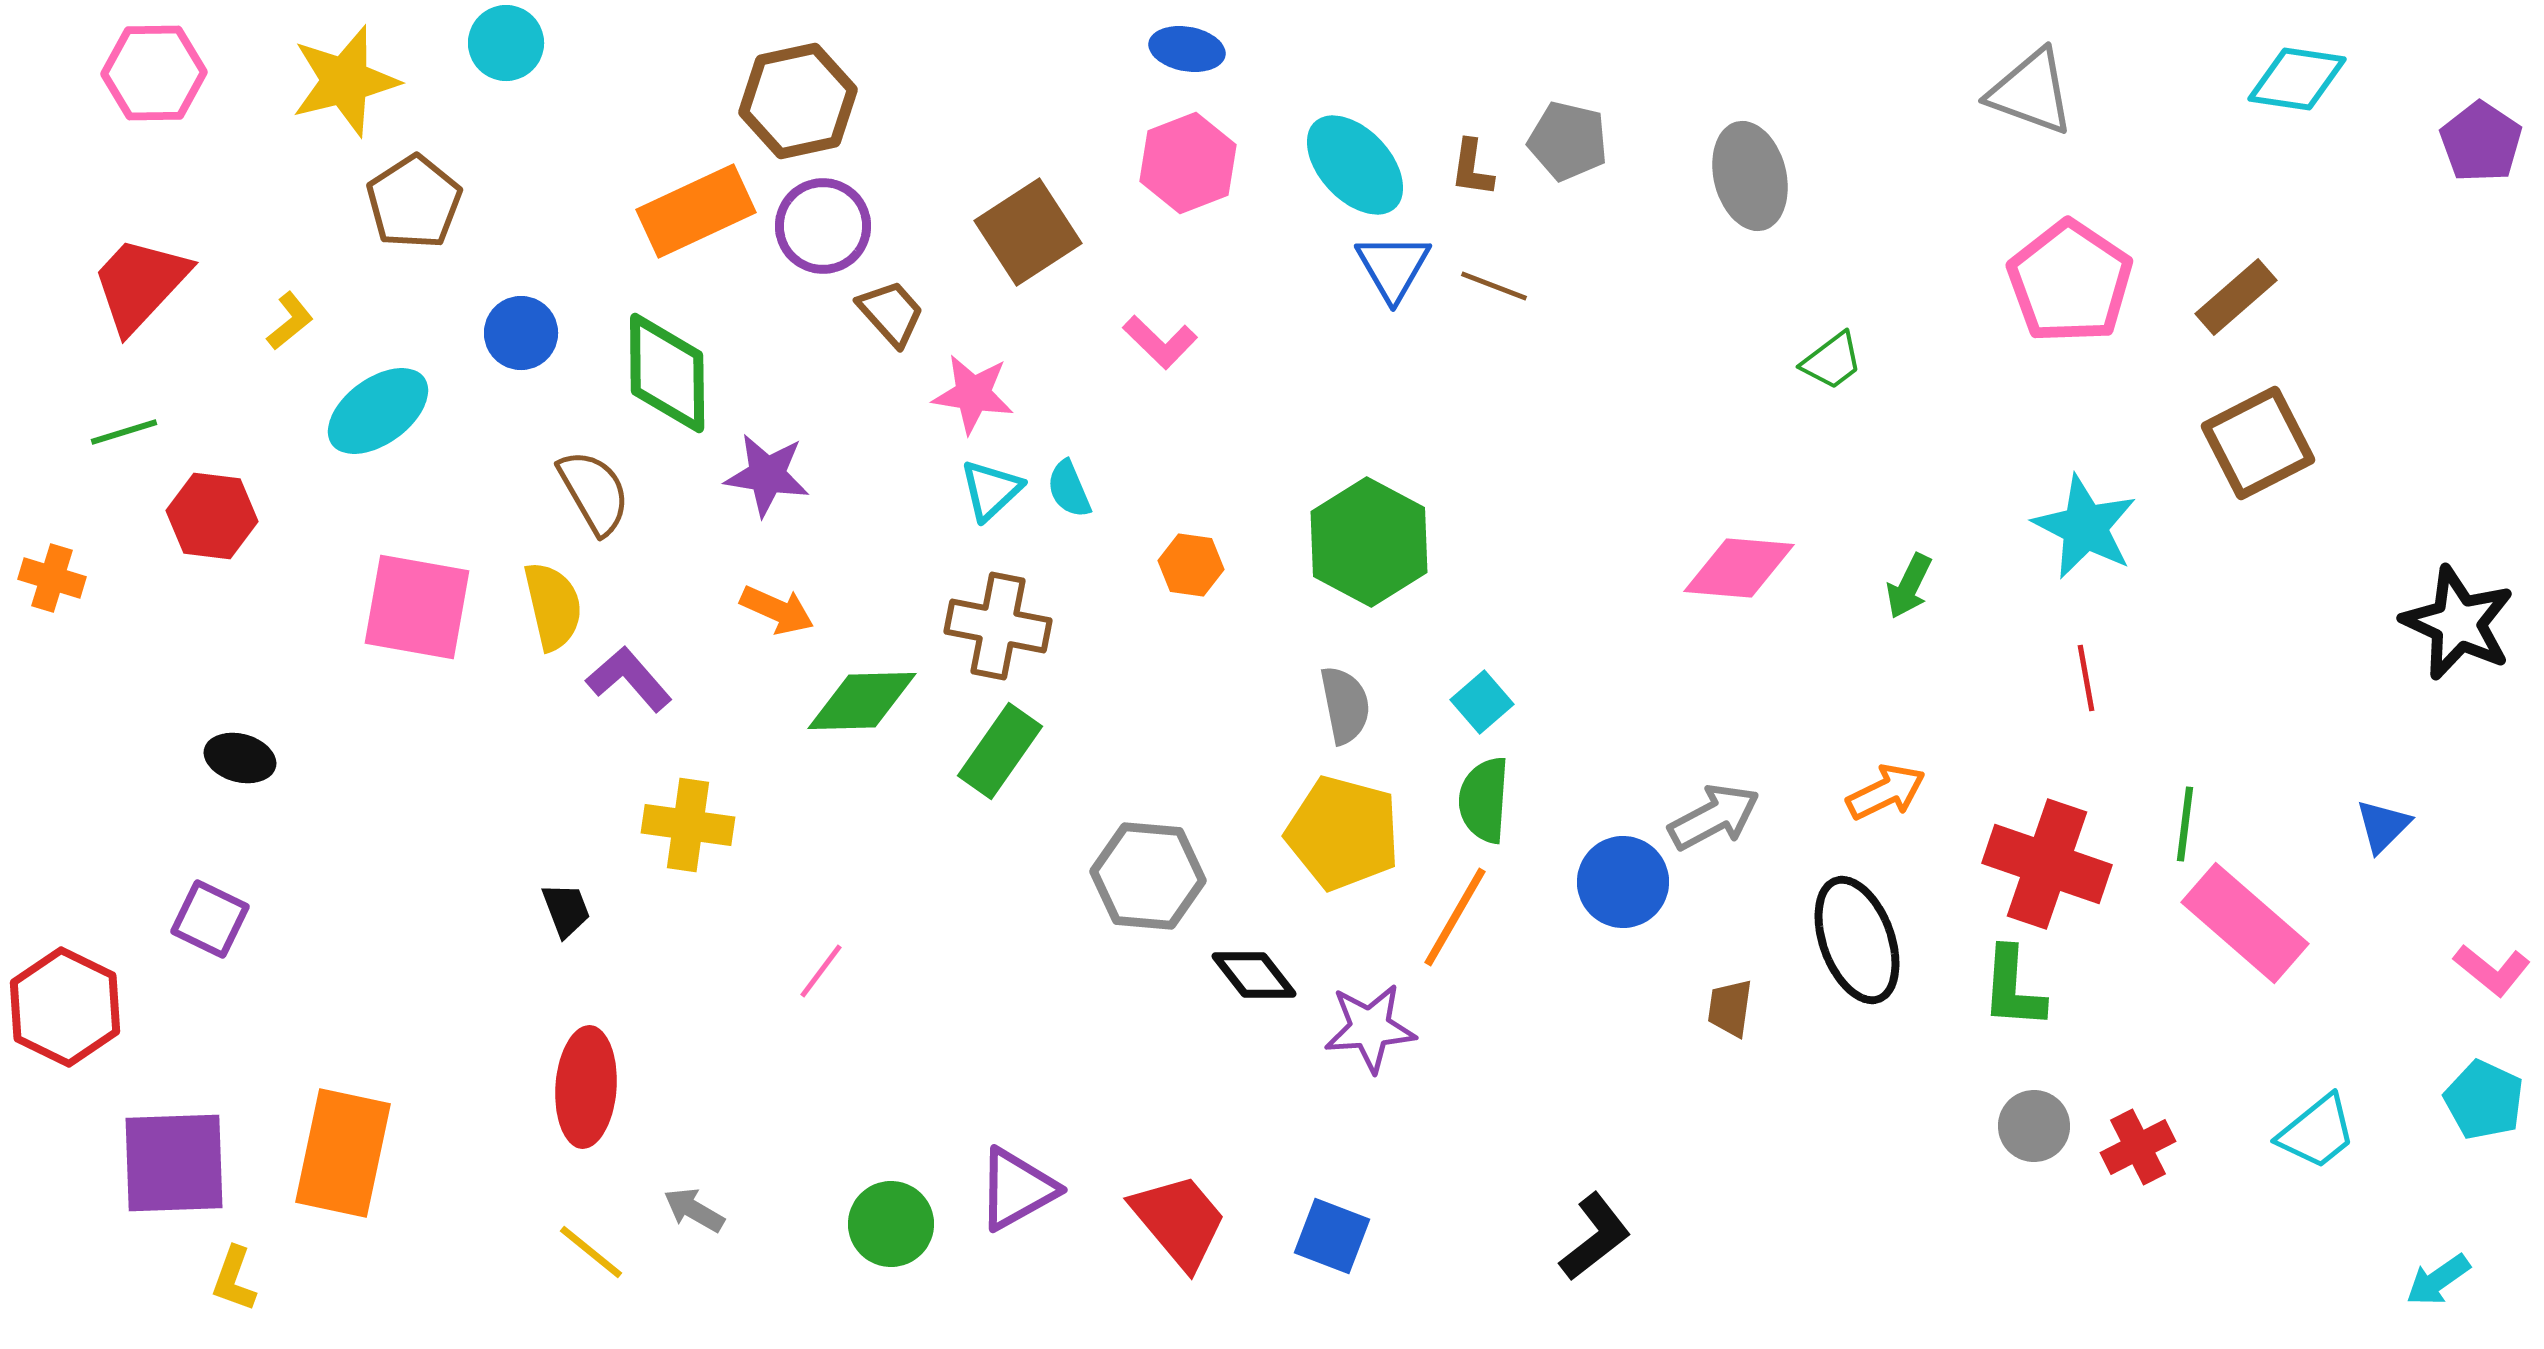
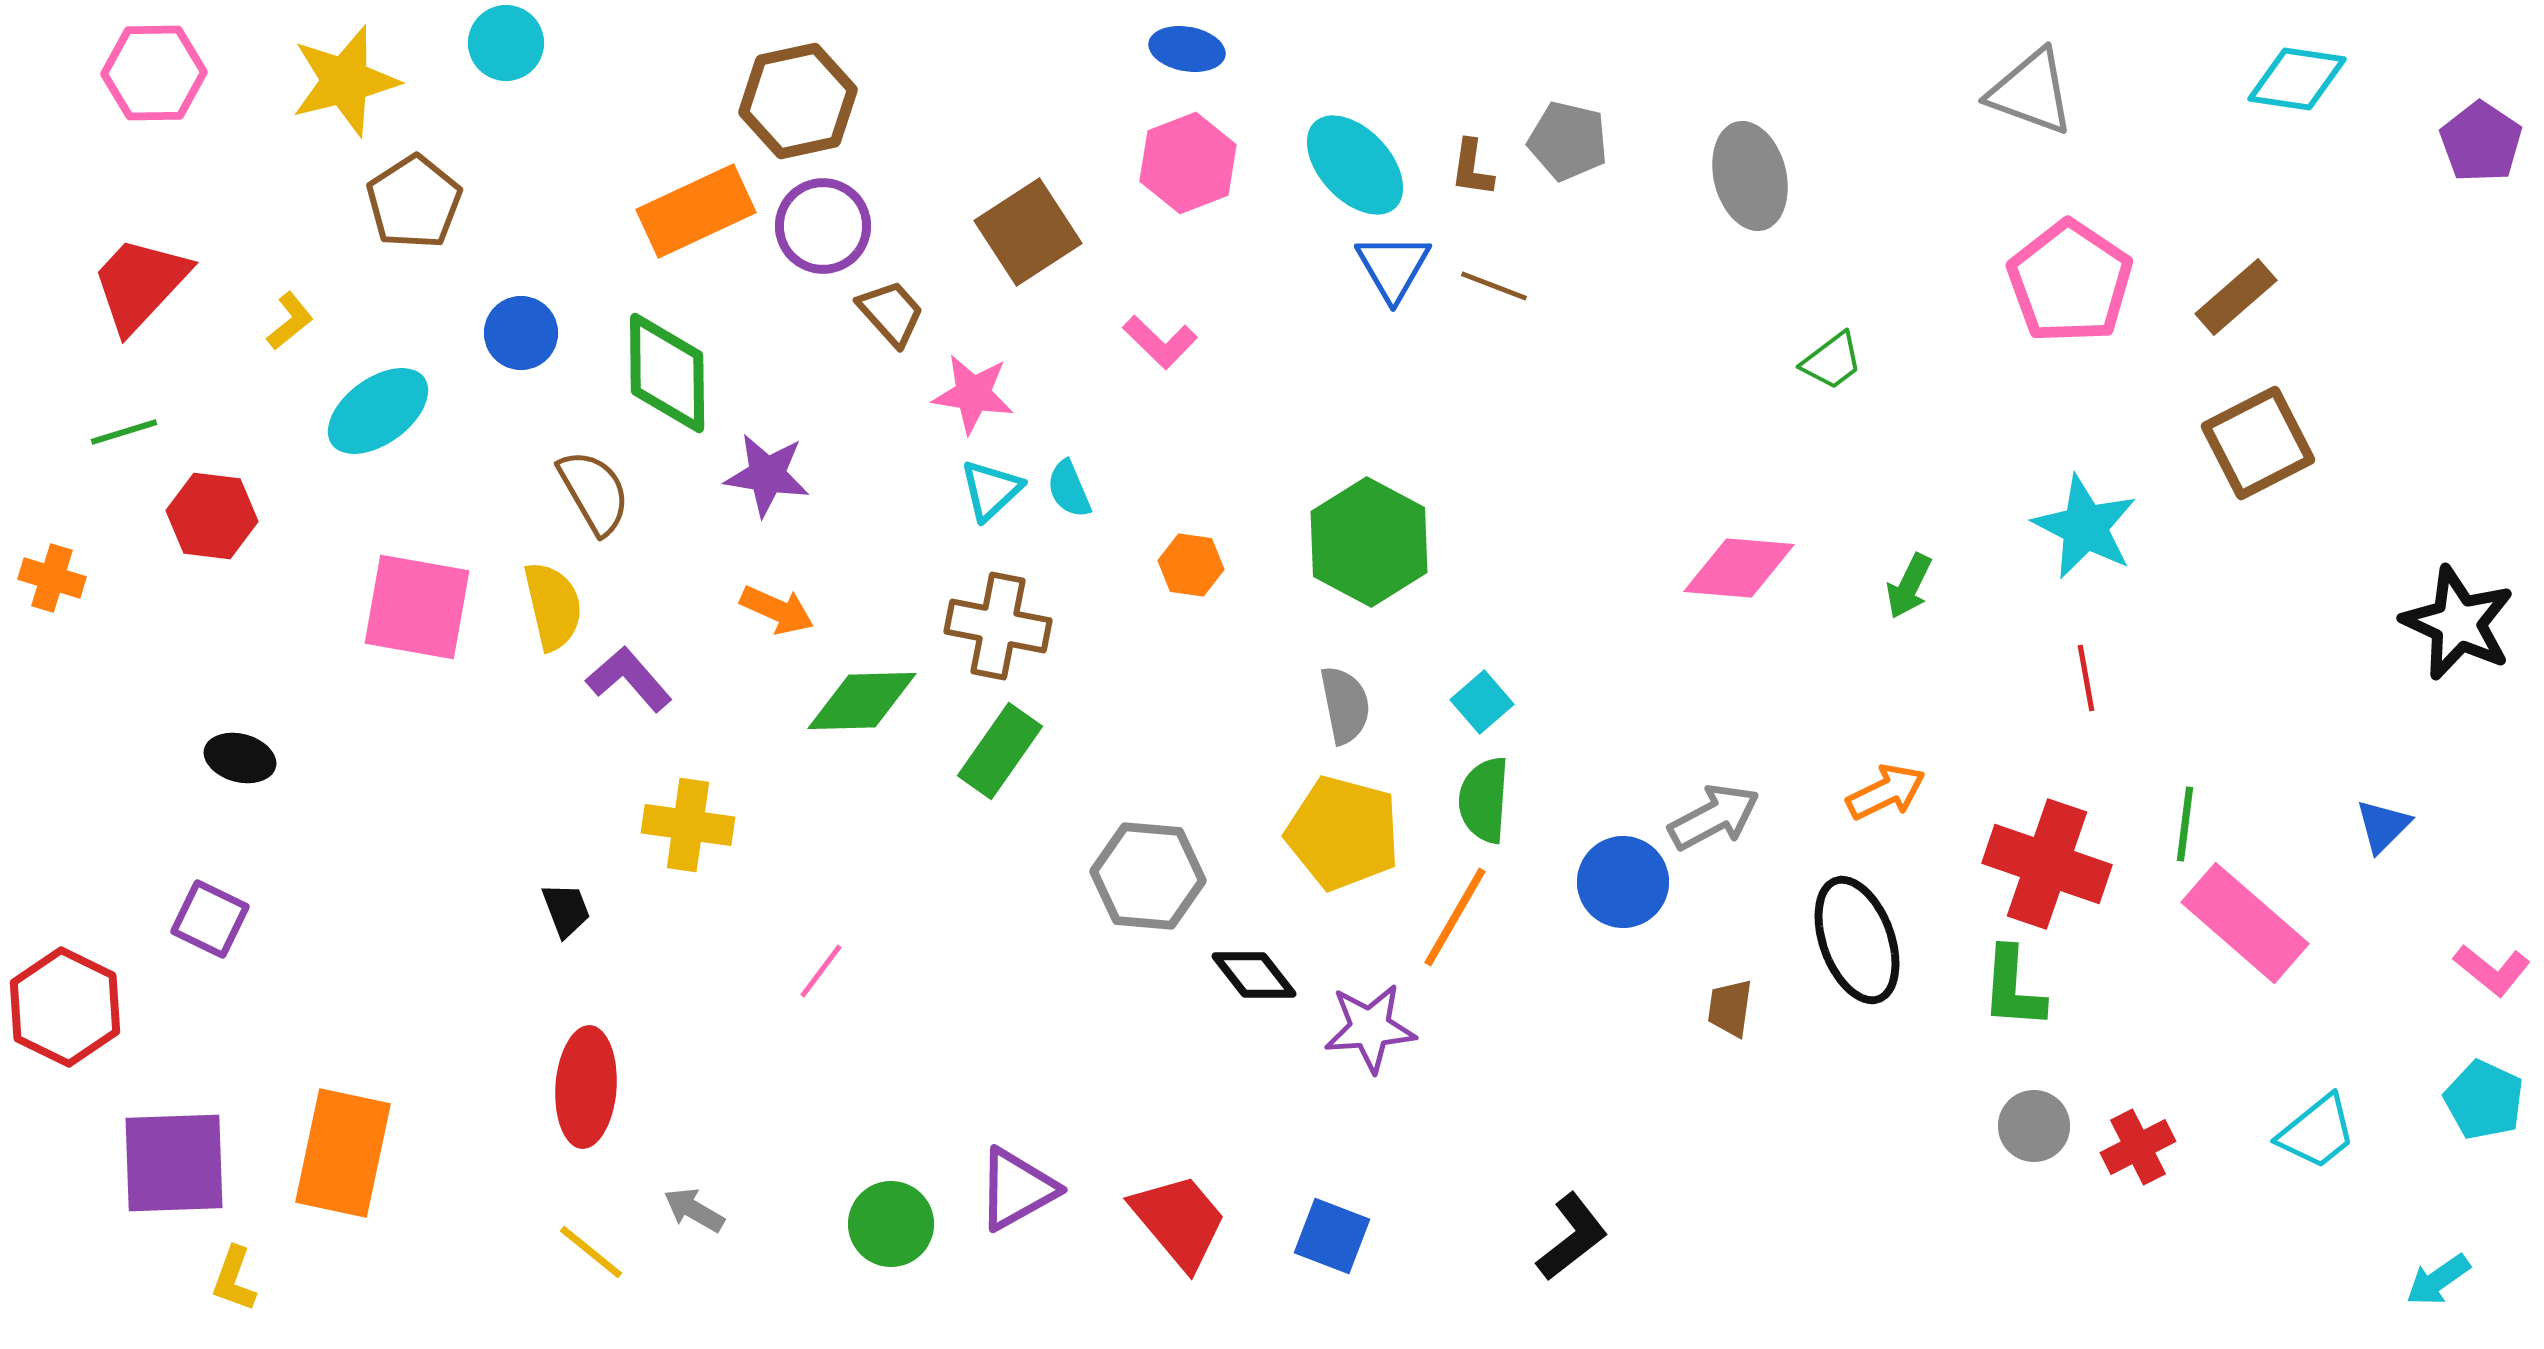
black L-shape at (1595, 1237): moved 23 px left
